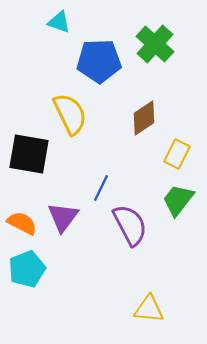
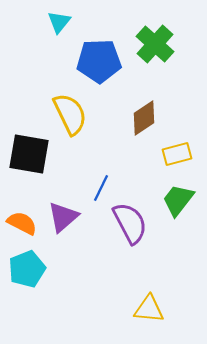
cyan triangle: rotated 50 degrees clockwise
yellow rectangle: rotated 48 degrees clockwise
purple triangle: rotated 12 degrees clockwise
purple semicircle: moved 2 px up
